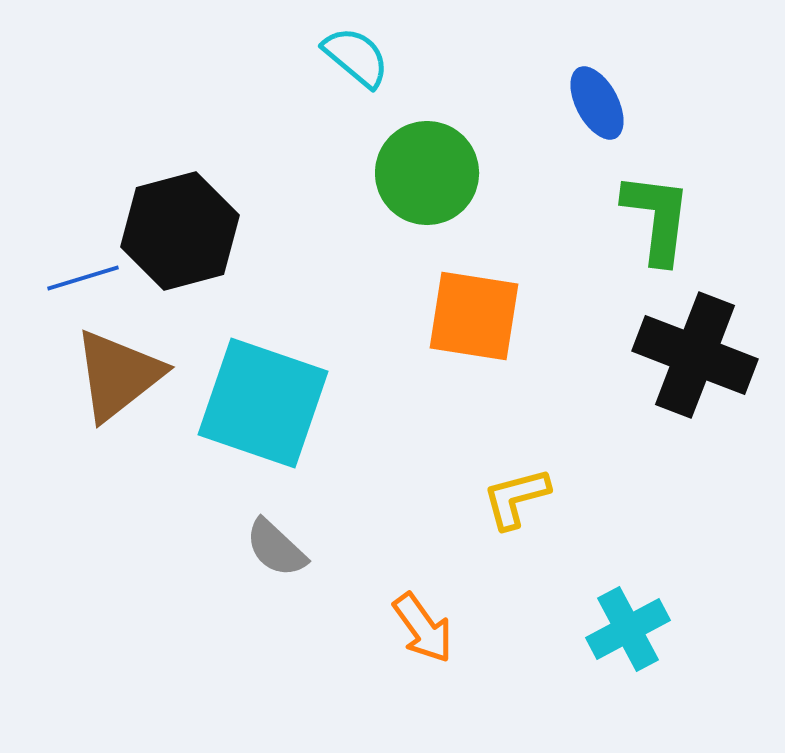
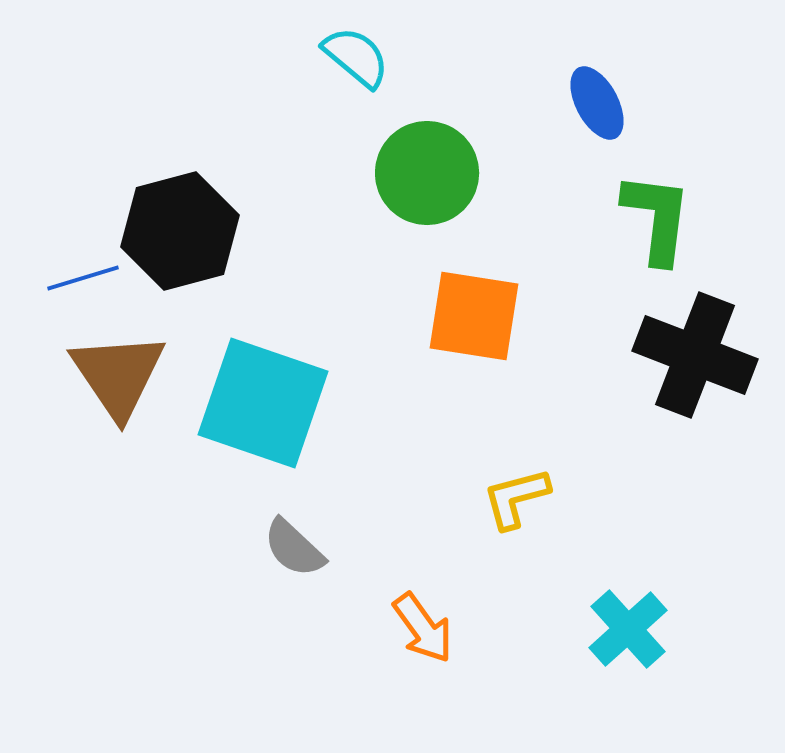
brown triangle: rotated 26 degrees counterclockwise
gray semicircle: moved 18 px right
cyan cross: rotated 14 degrees counterclockwise
